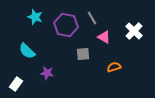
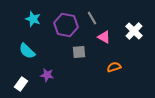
cyan star: moved 2 px left, 2 px down
gray square: moved 4 px left, 2 px up
purple star: moved 2 px down
white rectangle: moved 5 px right
